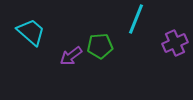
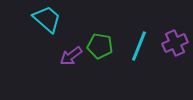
cyan line: moved 3 px right, 27 px down
cyan trapezoid: moved 16 px right, 13 px up
green pentagon: rotated 15 degrees clockwise
